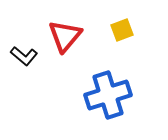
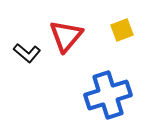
red triangle: moved 1 px right
black L-shape: moved 3 px right, 3 px up
